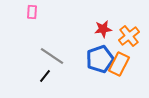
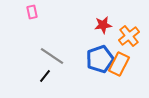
pink rectangle: rotated 16 degrees counterclockwise
red star: moved 4 px up
